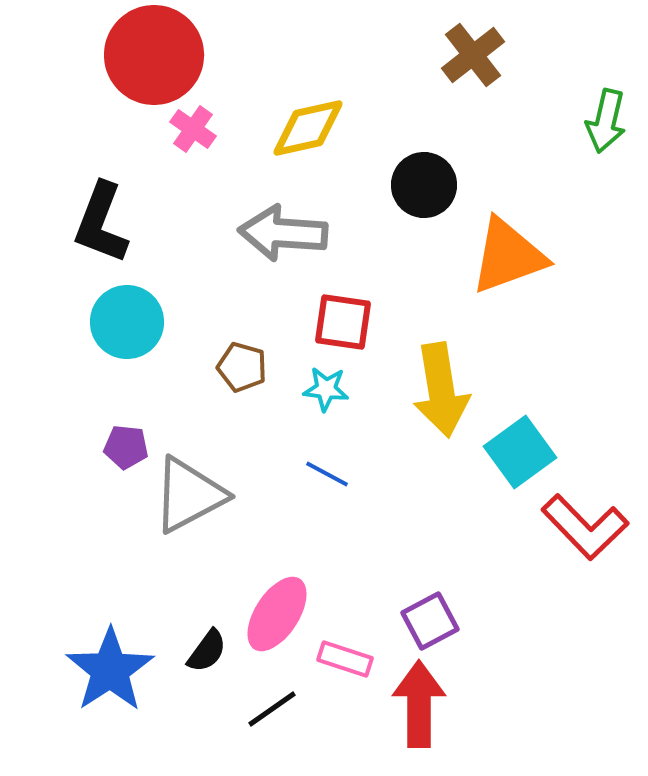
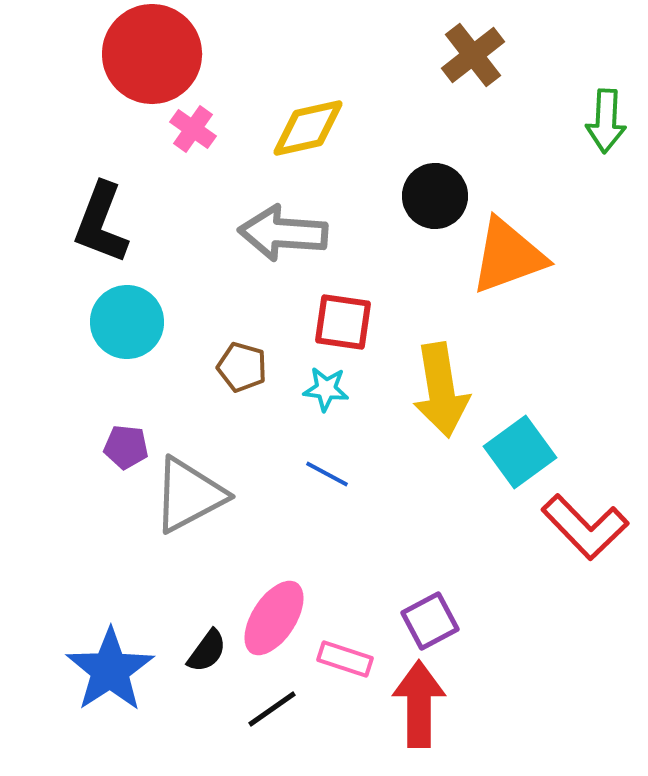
red circle: moved 2 px left, 1 px up
green arrow: rotated 10 degrees counterclockwise
black circle: moved 11 px right, 11 px down
pink ellipse: moved 3 px left, 4 px down
